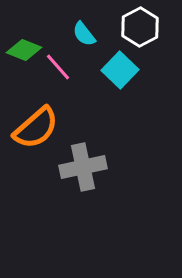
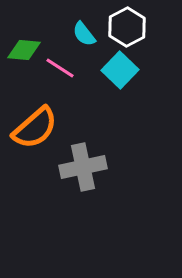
white hexagon: moved 13 px left
green diamond: rotated 16 degrees counterclockwise
pink line: moved 2 px right, 1 px down; rotated 16 degrees counterclockwise
orange semicircle: moved 1 px left
